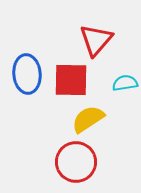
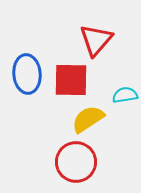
cyan semicircle: moved 12 px down
